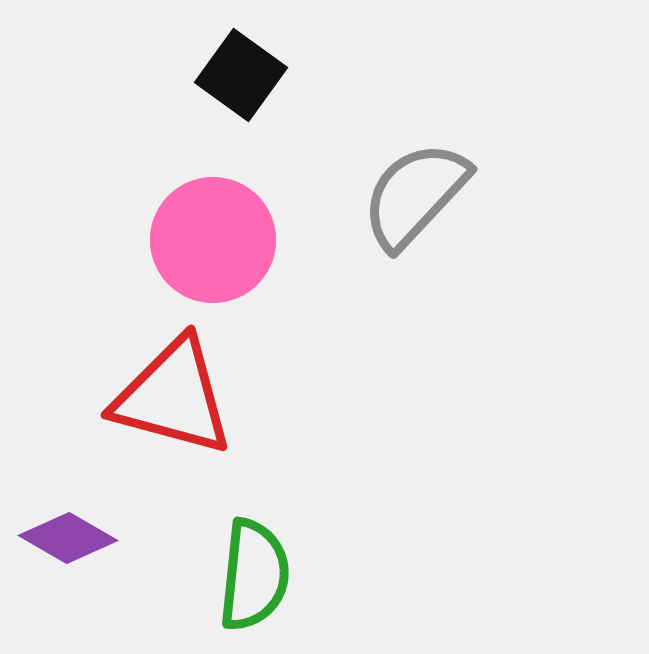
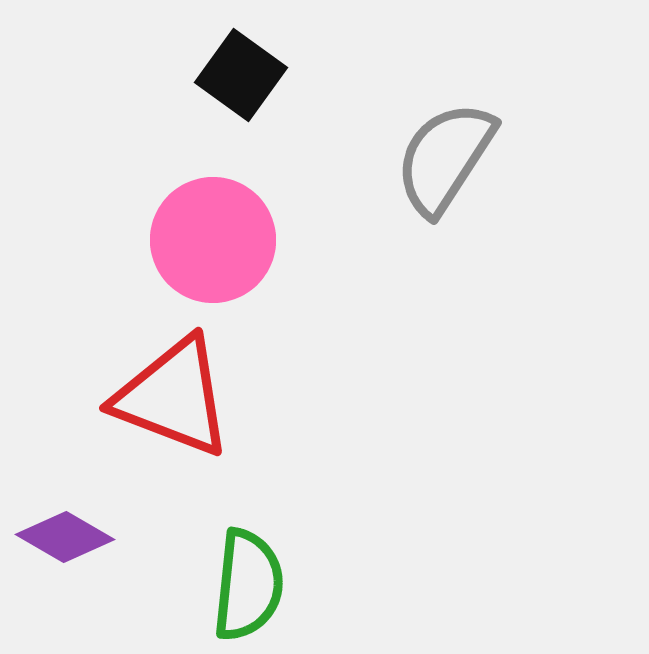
gray semicircle: moved 30 px right, 37 px up; rotated 10 degrees counterclockwise
red triangle: rotated 6 degrees clockwise
purple diamond: moved 3 px left, 1 px up
green semicircle: moved 6 px left, 10 px down
